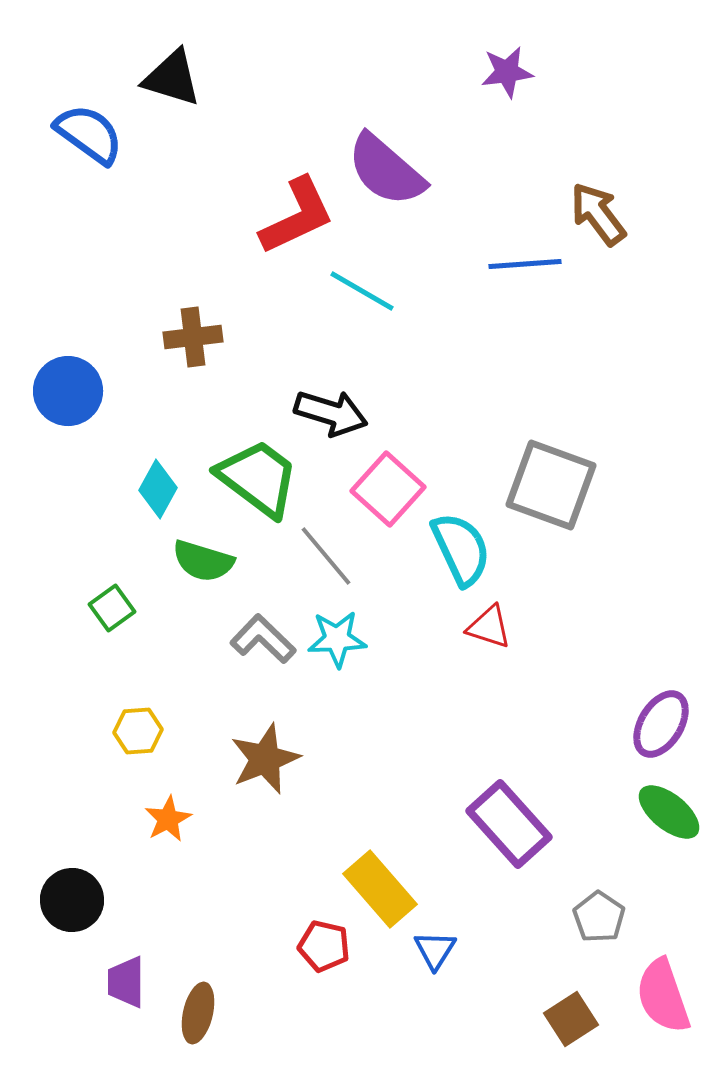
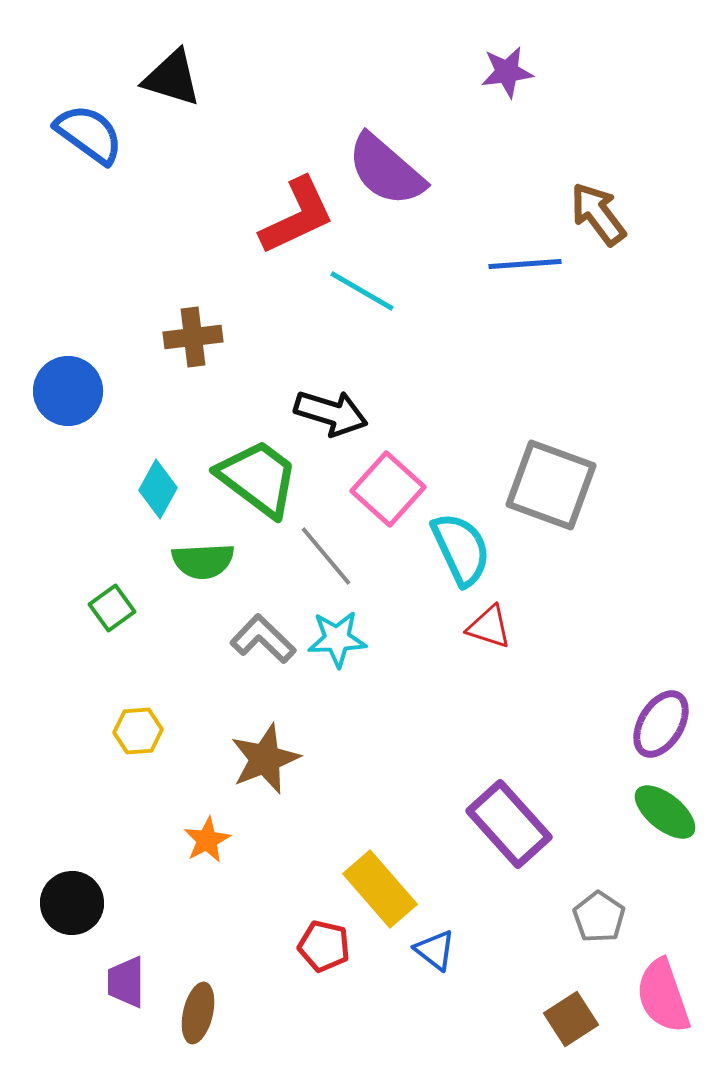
green semicircle: rotated 20 degrees counterclockwise
green ellipse: moved 4 px left
orange star: moved 39 px right, 21 px down
black circle: moved 3 px down
blue triangle: rotated 24 degrees counterclockwise
